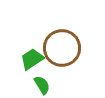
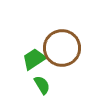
green trapezoid: moved 2 px right
